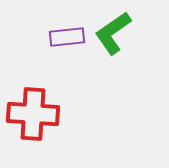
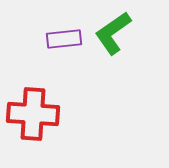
purple rectangle: moved 3 px left, 2 px down
